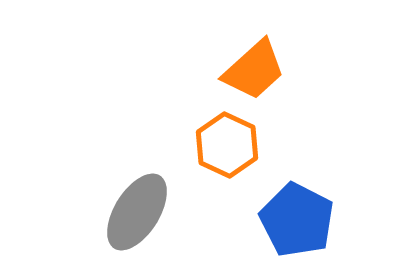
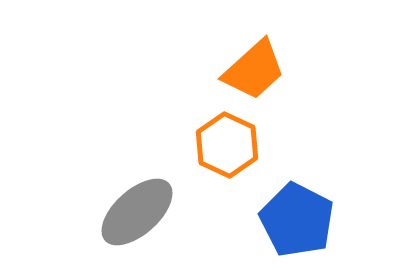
gray ellipse: rotated 16 degrees clockwise
